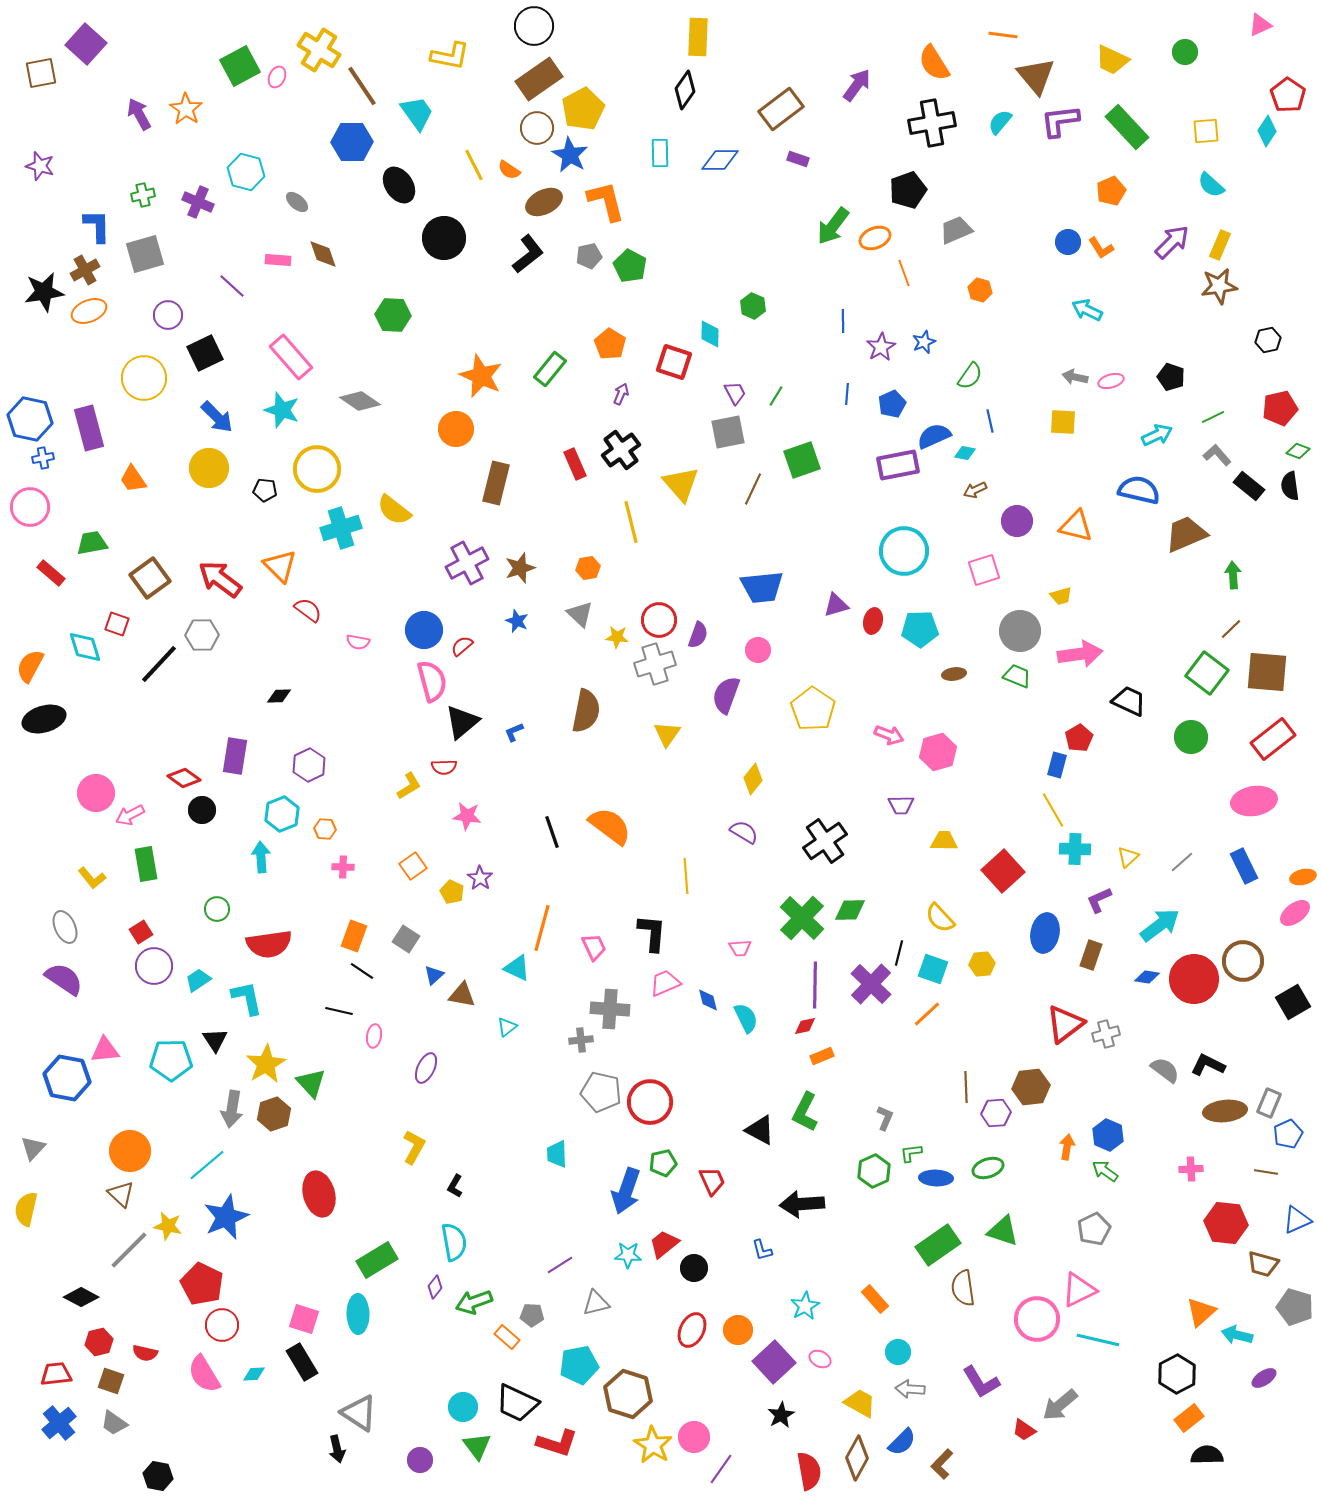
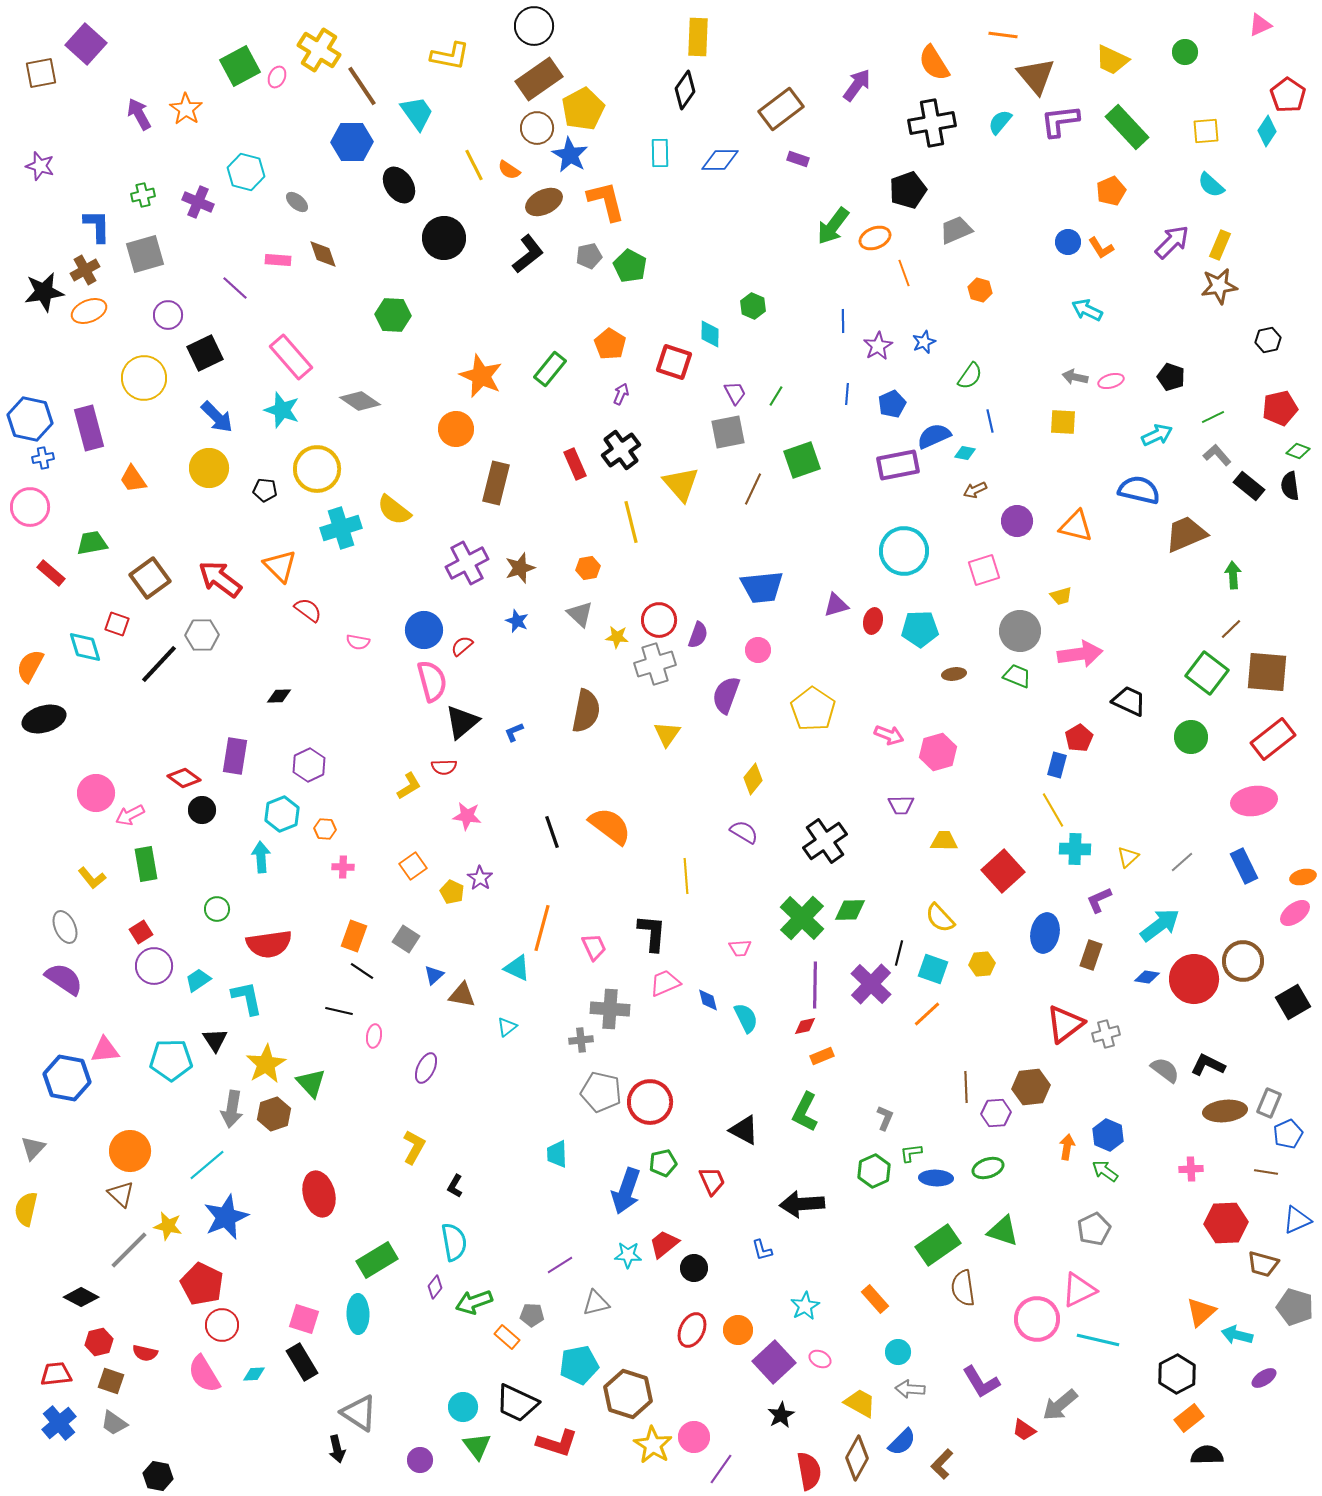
purple line at (232, 286): moved 3 px right, 2 px down
purple star at (881, 347): moved 3 px left, 1 px up
black triangle at (760, 1130): moved 16 px left
red hexagon at (1226, 1223): rotated 9 degrees counterclockwise
